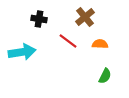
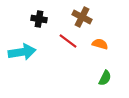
brown cross: moved 3 px left; rotated 24 degrees counterclockwise
orange semicircle: rotated 14 degrees clockwise
green semicircle: moved 2 px down
